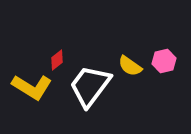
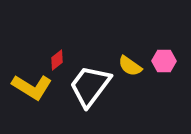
pink hexagon: rotated 15 degrees clockwise
